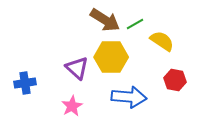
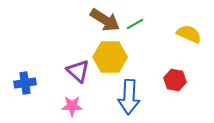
yellow semicircle: moved 27 px right, 7 px up; rotated 10 degrees counterclockwise
yellow hexagon: moved 1 px left
purple triangle: moved 1 px right, 3 px down
blue arrow: rotated 88 degrees clockwise
pink star: rotated 30 degrees clockwise
